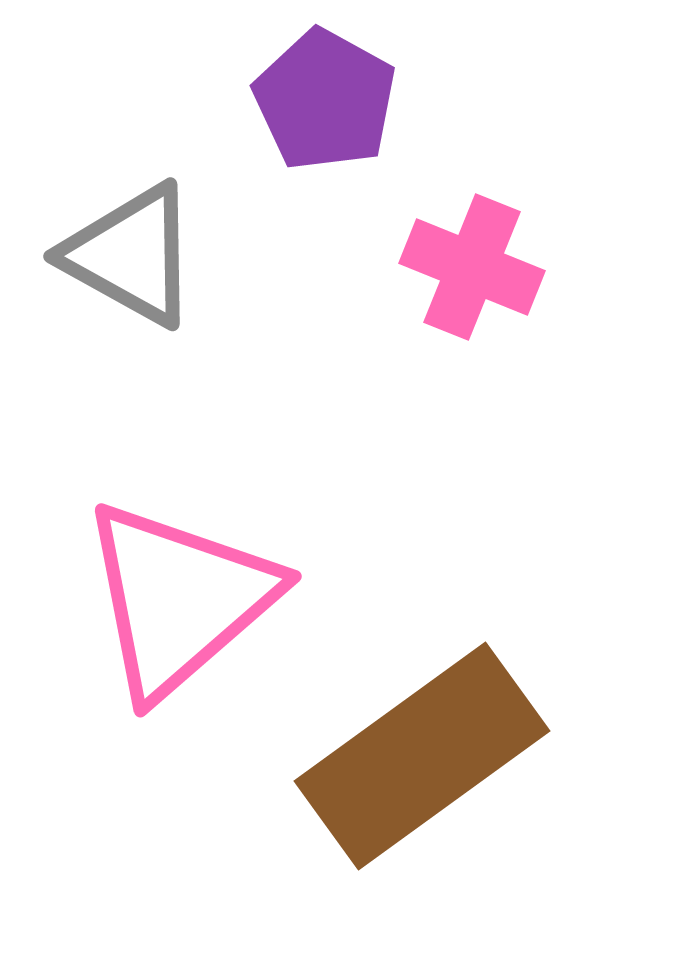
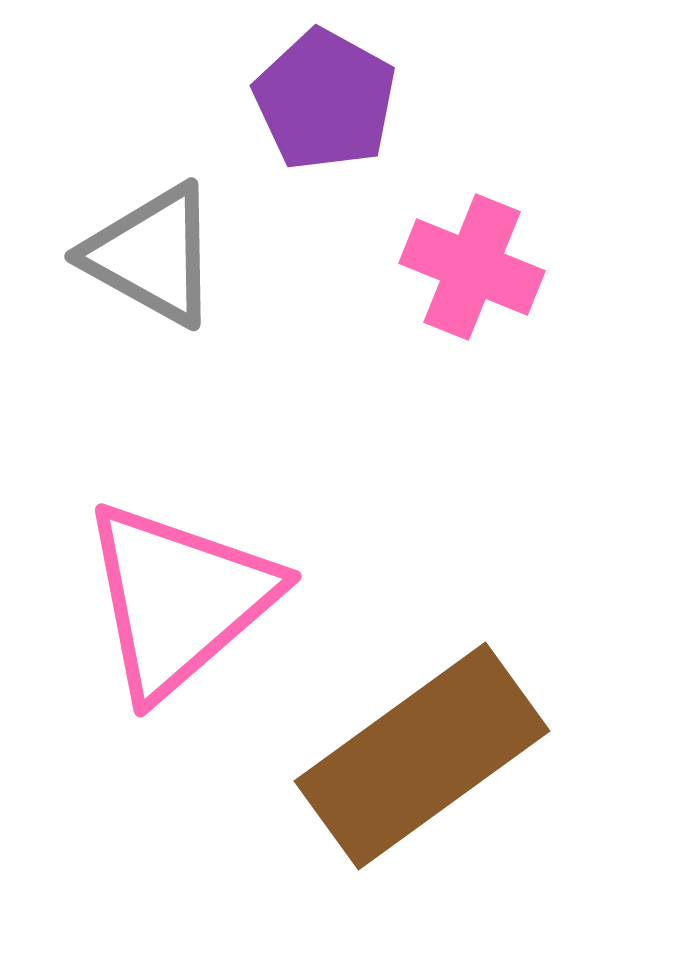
gray triangle: moved 21 px right
